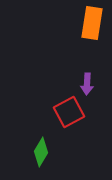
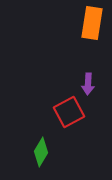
purple arrow: moved 1 px right
